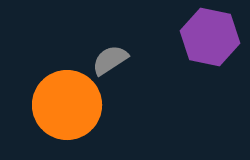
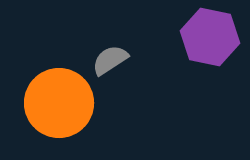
orange circle: moved 8 px left, 2 px up
